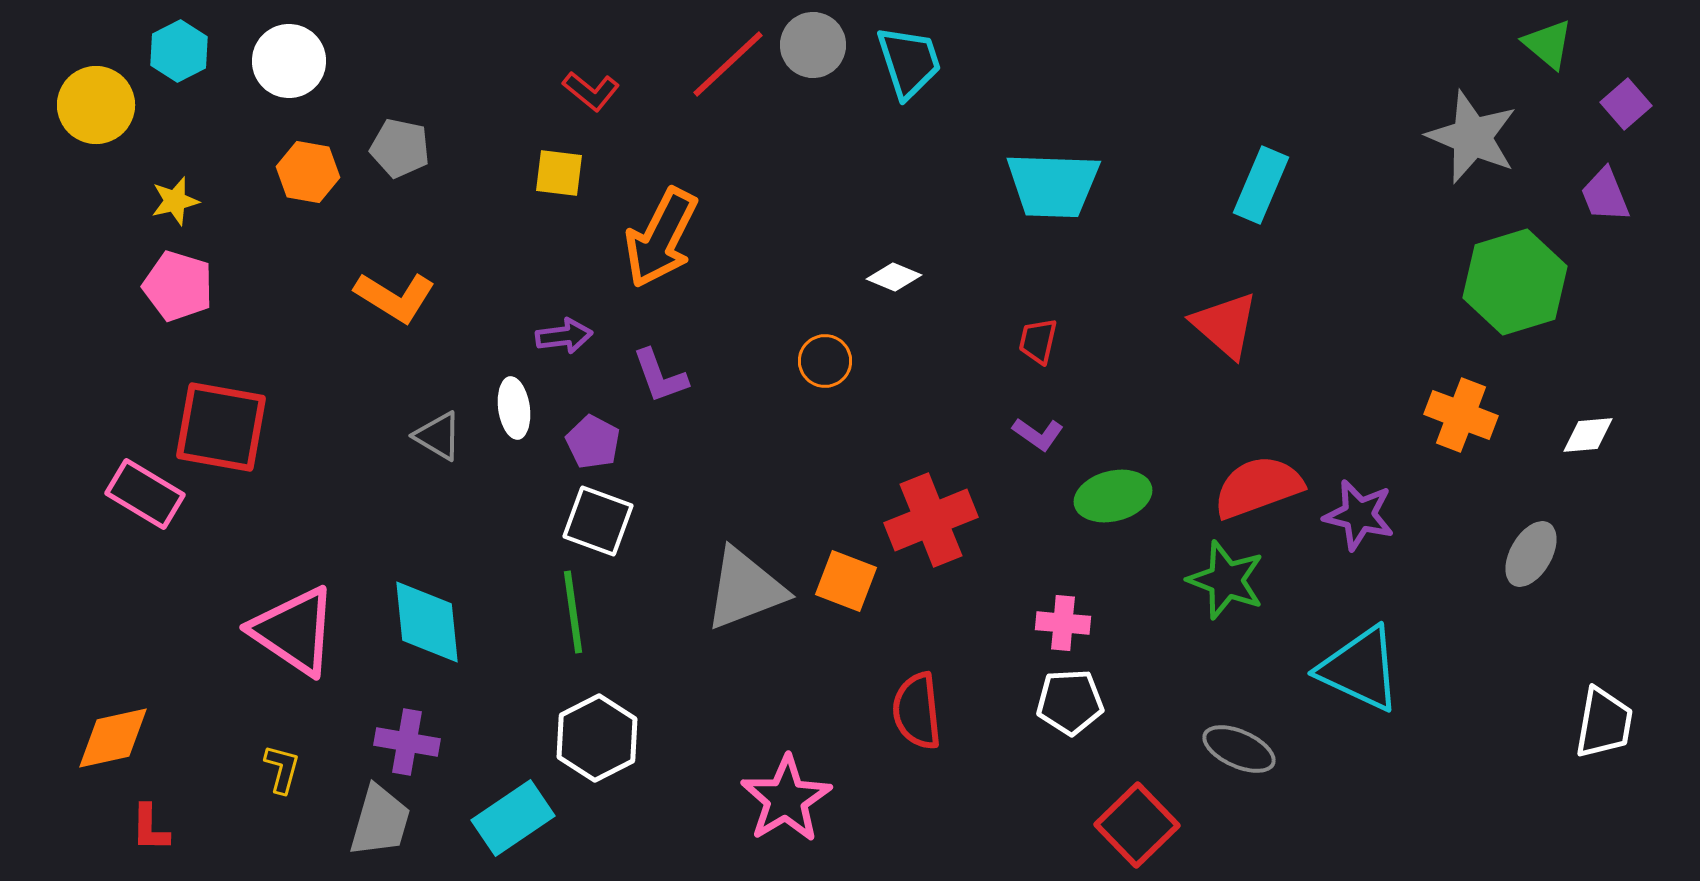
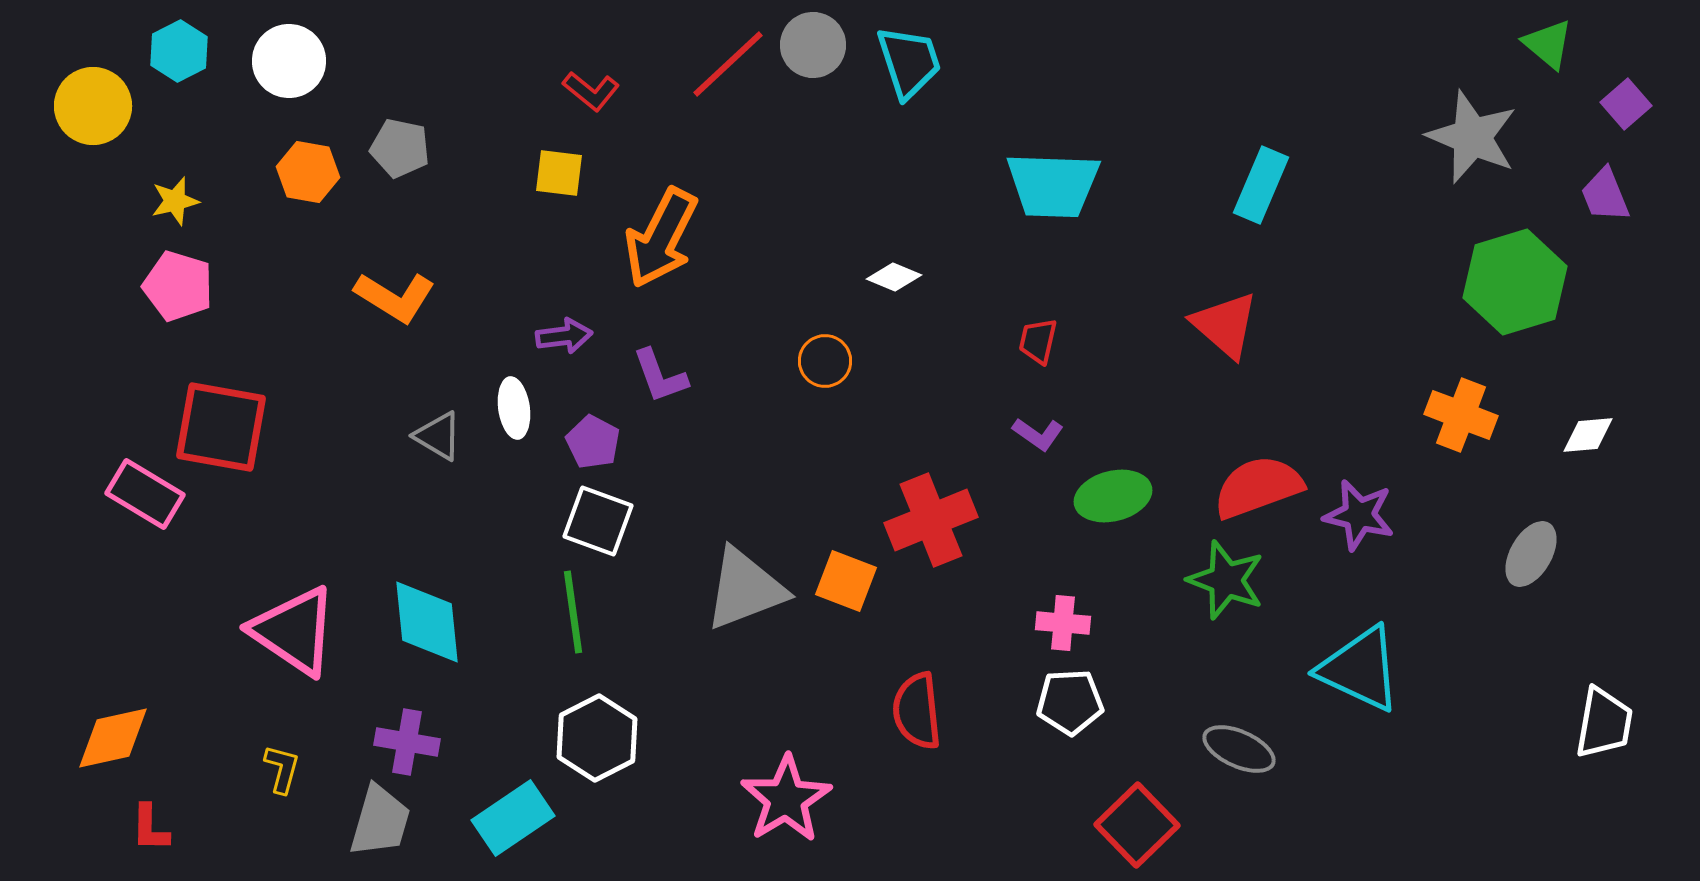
yellow circle at (96, 105): moved 3 px left, 1 px down
